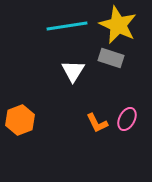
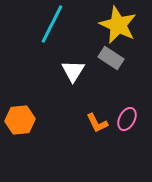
cyan line: moved 15 px left, 2 px up; rotated 54 degrees counterclockwise
gray rectangle: rotated 15 degrees clockwise
orange hexagon: rotated 16 degrees clockwise
